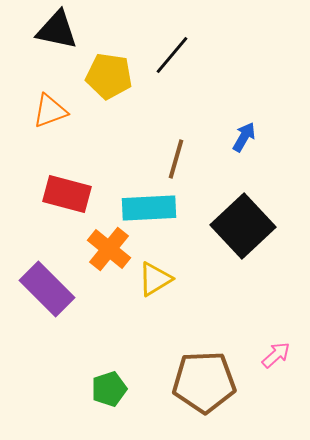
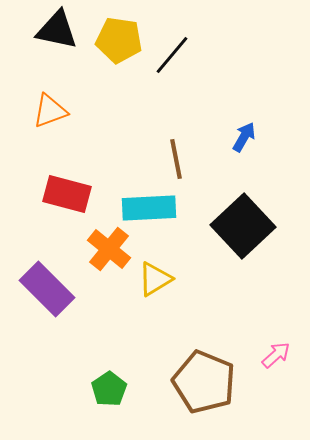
yellow pentagon: moved 10 px right, 36 px up
brown line: rotated 27 degrees counterclockwise
brown pentagon: rotated 24 degrees clockwise
green pentagon: rotated 16 degrees counterclockwise
